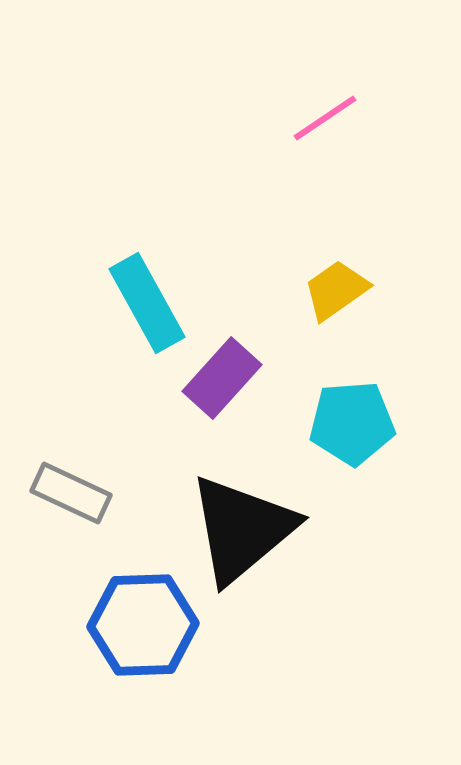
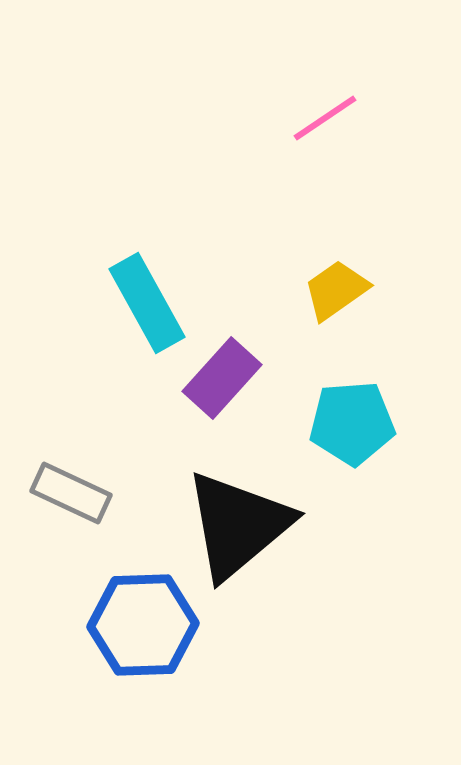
black triangle: moved 4 px left, 4 px up
